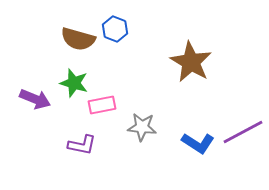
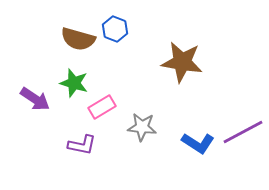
brown star: moved 9 px left; rotated 21 degrees counterclockwise
purple arrow: rotated 12 degrees clockwise
pink rectangle: moved 2 px down; rotated 20 degrees counterclockwise
